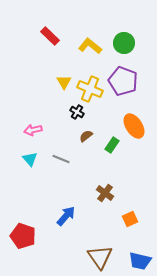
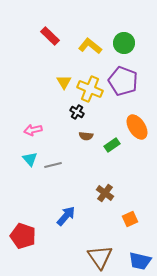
orange ellipse: moved 3 px right, 1 px down
brown semicircle: rotated 136 degrees counterclockwise
green rectangle: rotated 21 degrees clockwise
gray line: moved 8 px left, 6 px down; rotated 36 degrees counterclockwise
